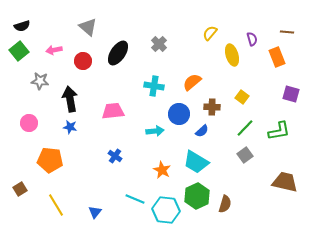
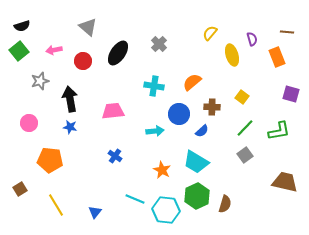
gray star: rotated 24 degrees counterclockwise
